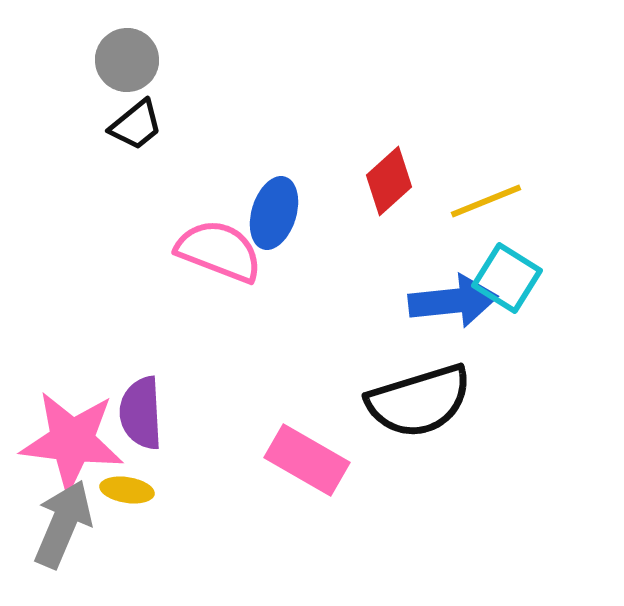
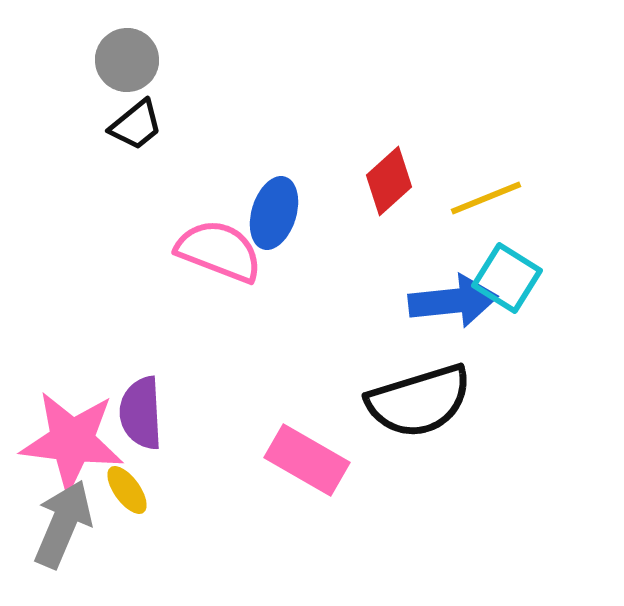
yellow line: moved 3 px up
yellow ellipse: rotated 45 degrees clockwise
